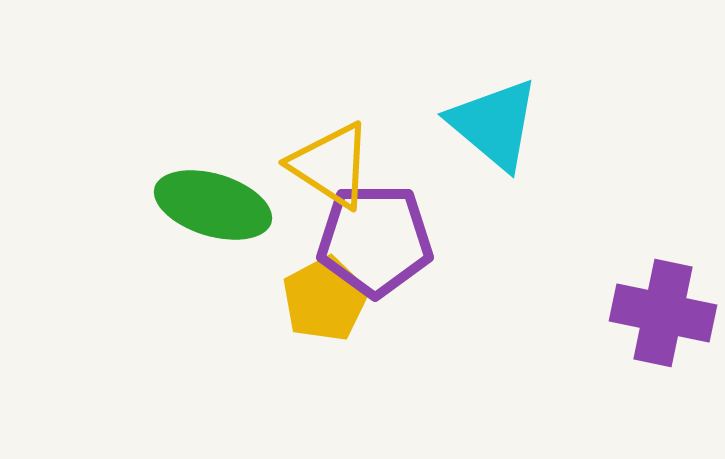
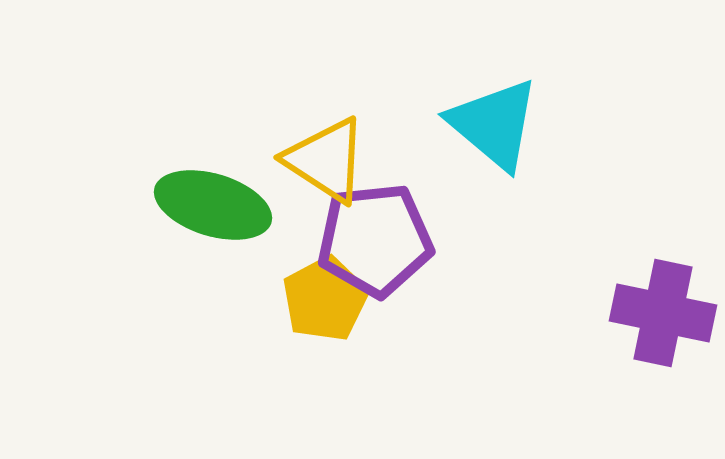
yellow triangle: moved 5 px left, 5 px up
purple pentagon: rotated 6 degrees counterclockwise
